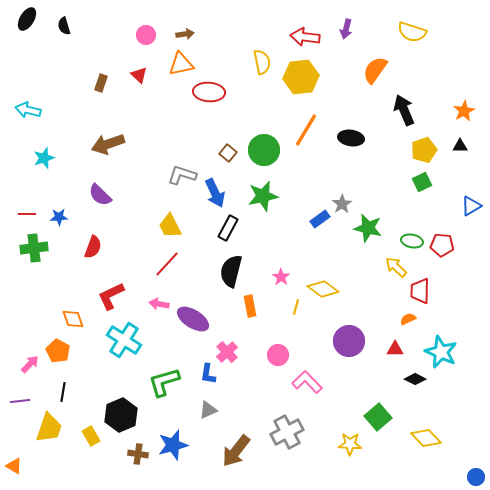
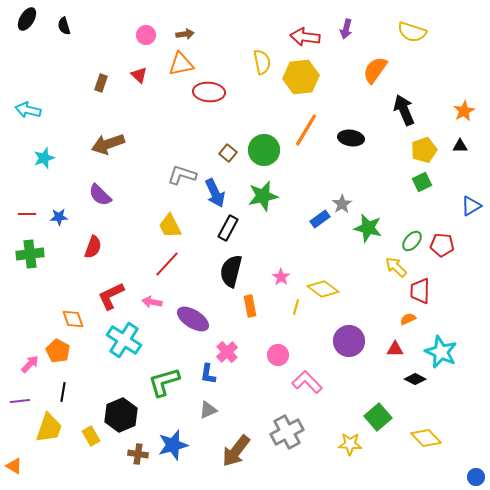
green ellipse at (412, 241): rotated 60 degrees counterclockwise
green cross at (34, 248): moved 4 px left, 6 px down
pink arrow at (159, 304): moved 7 px left, 2 px up
